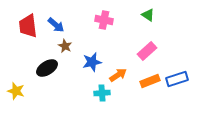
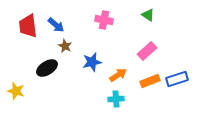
cyan cross: moved 14 px right, 6 px down
